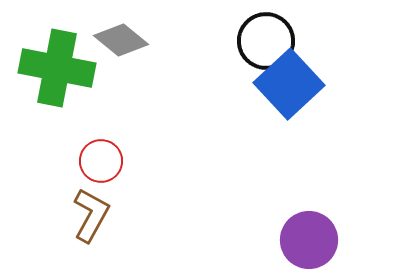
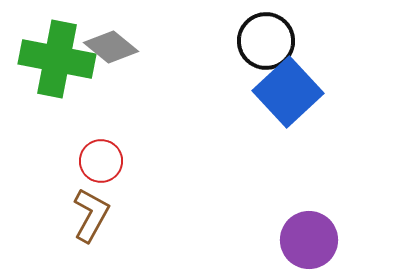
gray diamond: moved 10 px left, 7 px down
green cross: moved 9 px up
blue square: moved 1 px left, 8 px down
